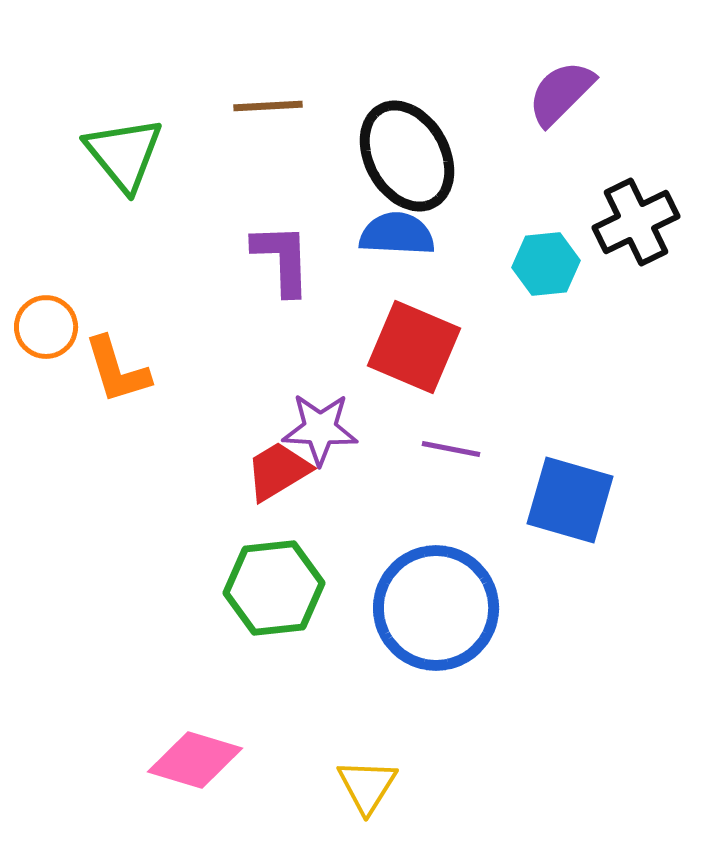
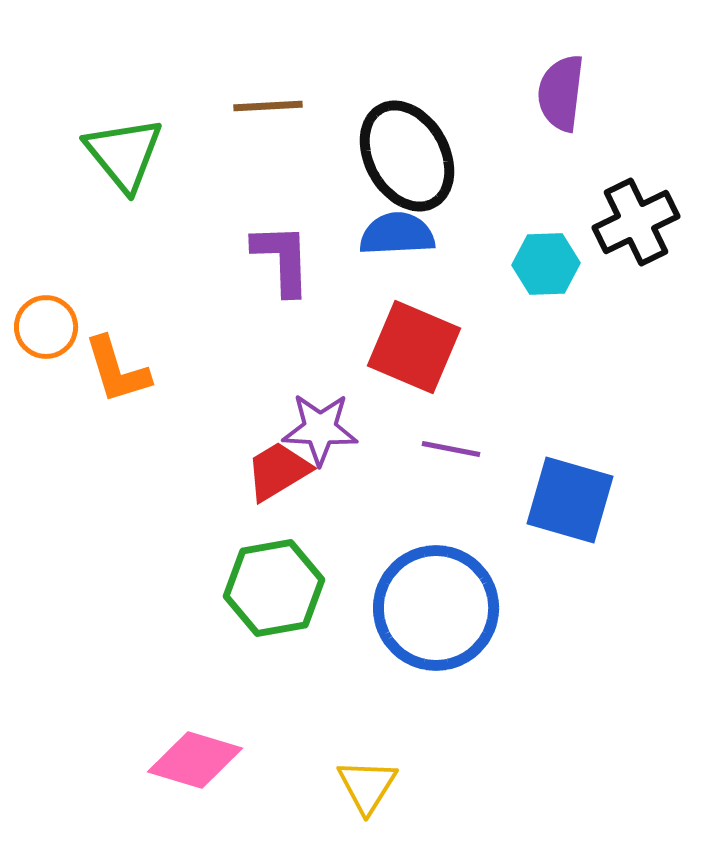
purple semicircle: rotated 38 degrees counterclockwise
blue semicircle: rotated 6 degrees counterclockwise
cyan hexagon: rotated 4 degrees clockwise
green hexagon: rotated 4 degrees counterclockwise
